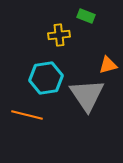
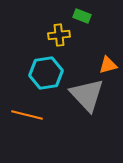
green rectangle: moved 4 px left
cyan hexagon: moved 5 px up
gray triangle: rotated 9 degrees counterclockwise
